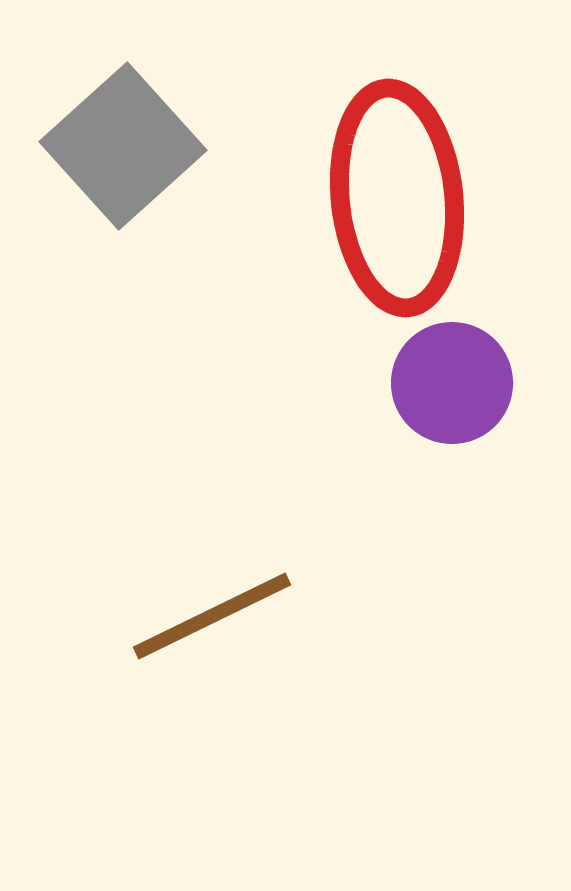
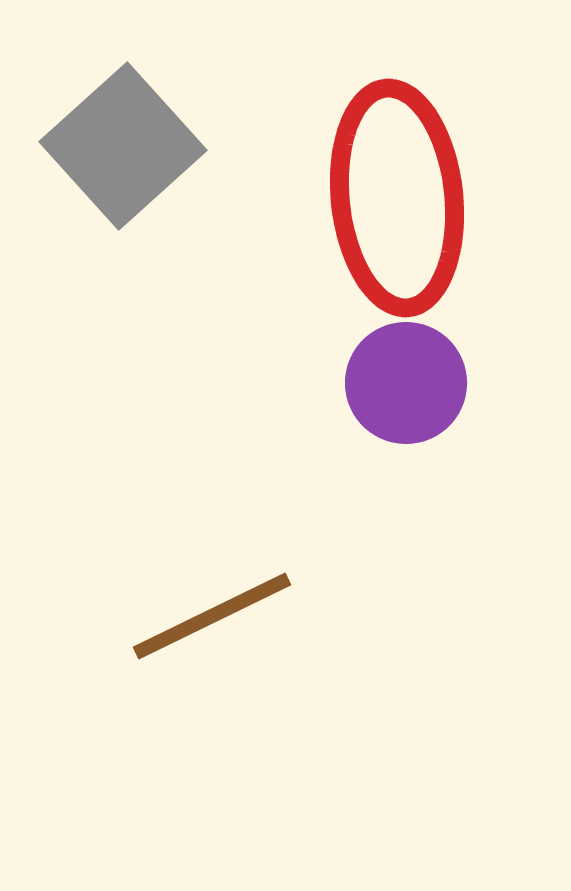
purple circle: moved 46 px left
